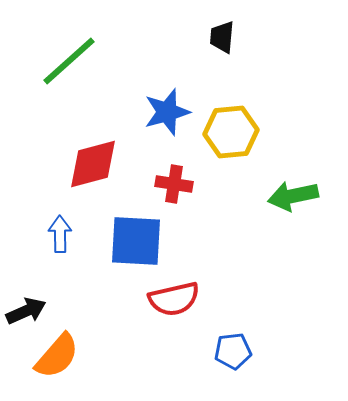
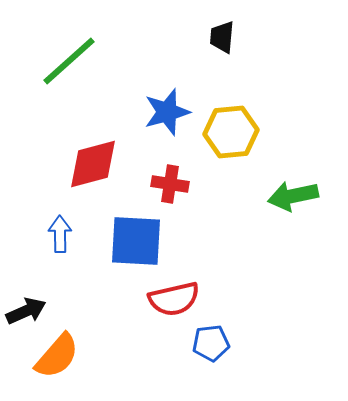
red cross: moved 4 px left
blue pentagon: moved 22 px left, 8 px up
